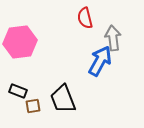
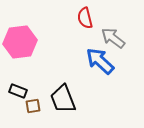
gray arrow: rotated 45 degrees counterclockwise
blue arrow: rotated 76 degrees counterclockwise
